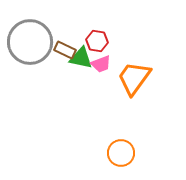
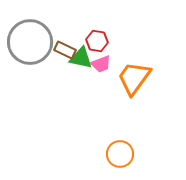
orange circle: moved 1 px left, 1 px down
